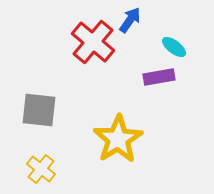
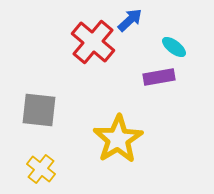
blue arrow: rotated 12 degrees clockwise
